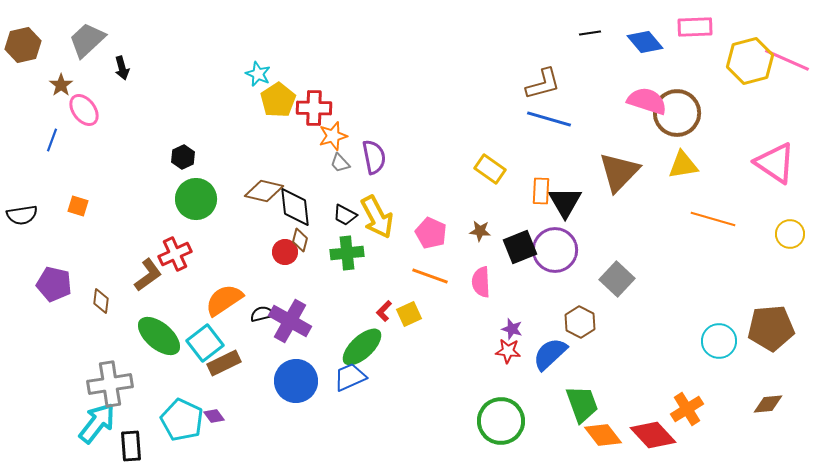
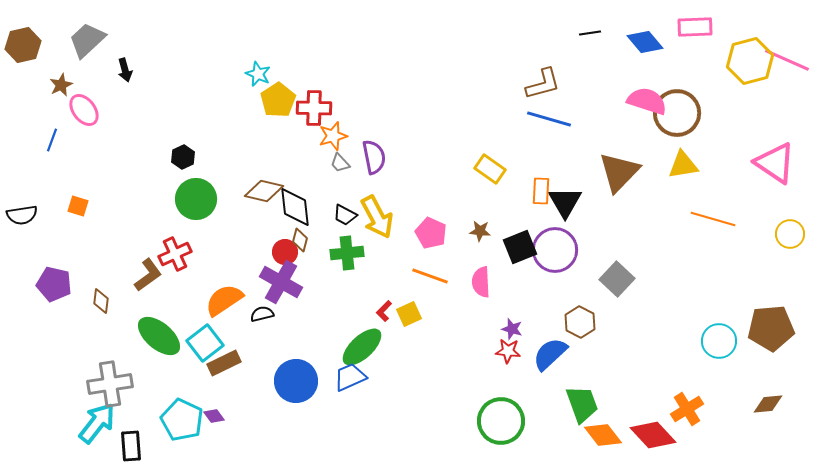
black arrow at (122, 68): moved 3 px right, 2 px down
brown star at (61, 85): rotated 10 degrees clockwise
purple cross at (290, 321): moved 9 px left, 39 px up
